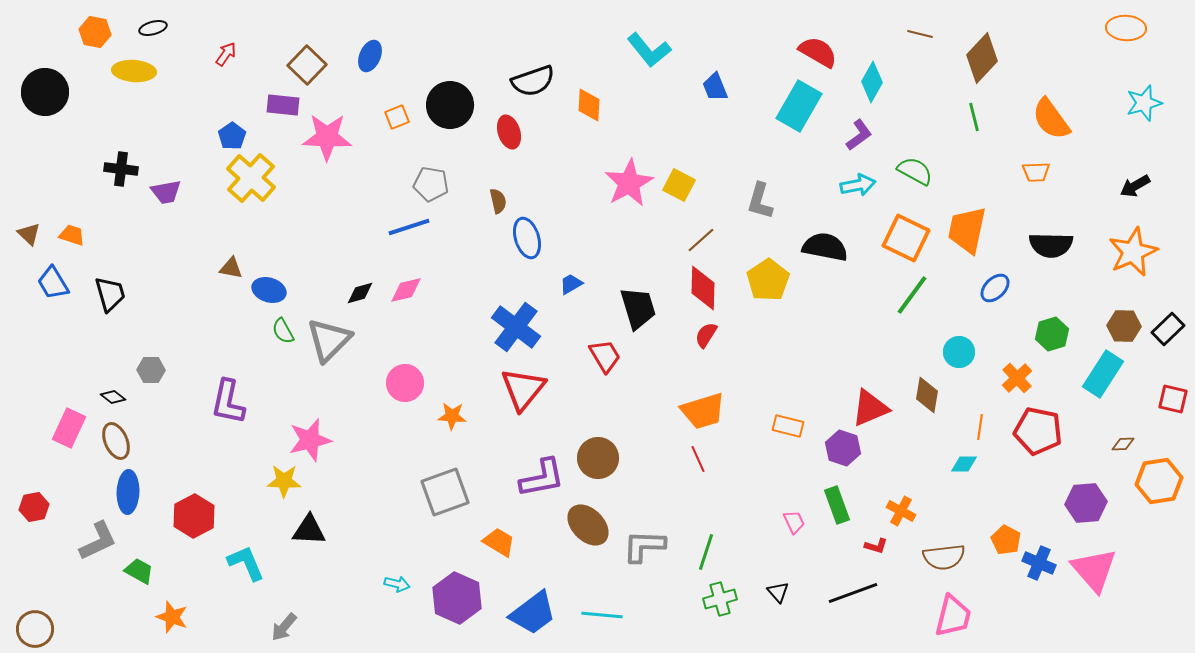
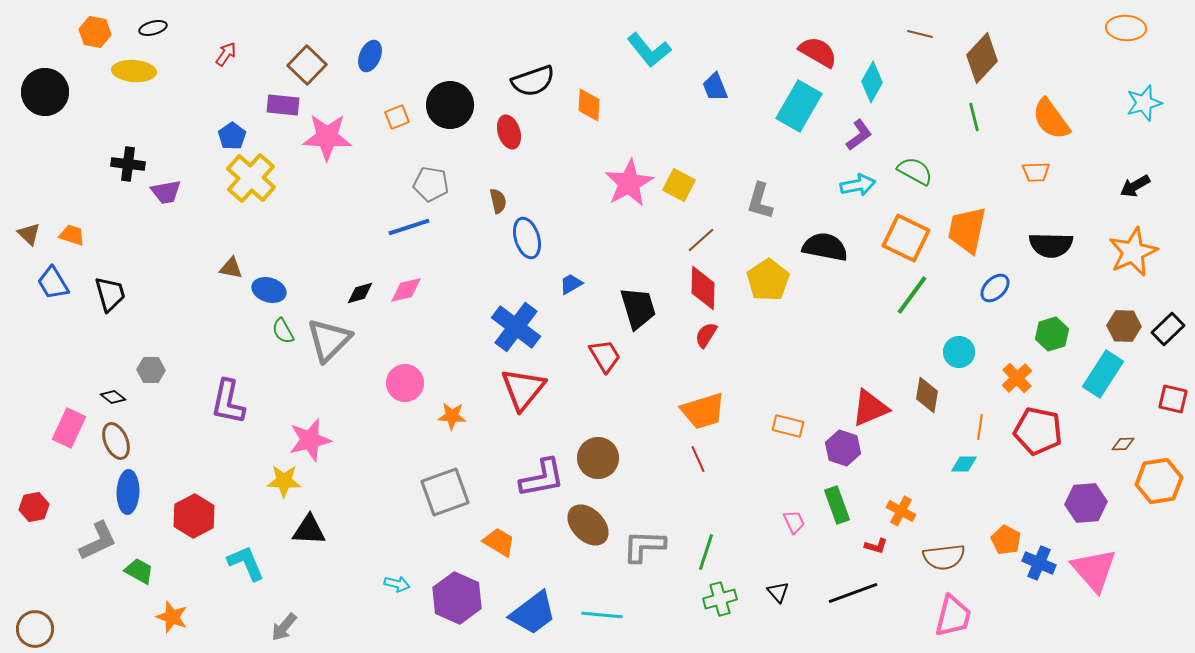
black cross at (121, 169): moved 7 px right, 5 px up
